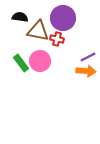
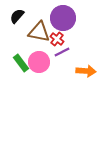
black semicircle: moved 3 px left, 1 px up; rotated 56 degrees counterclockwise
brown triangle: moved 1 px right, 1 px down
red cross: rotated 24 degrees clockwise
purple line: moved 26 px left, 5 px up
pink circle: moved 1 px left, 1 px down
